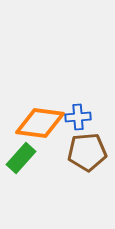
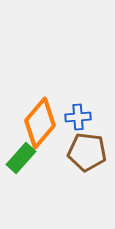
orange diamond: rotated 57 degrees counterclockwise
brown pentagon: rotated 12 degrees clockwise
